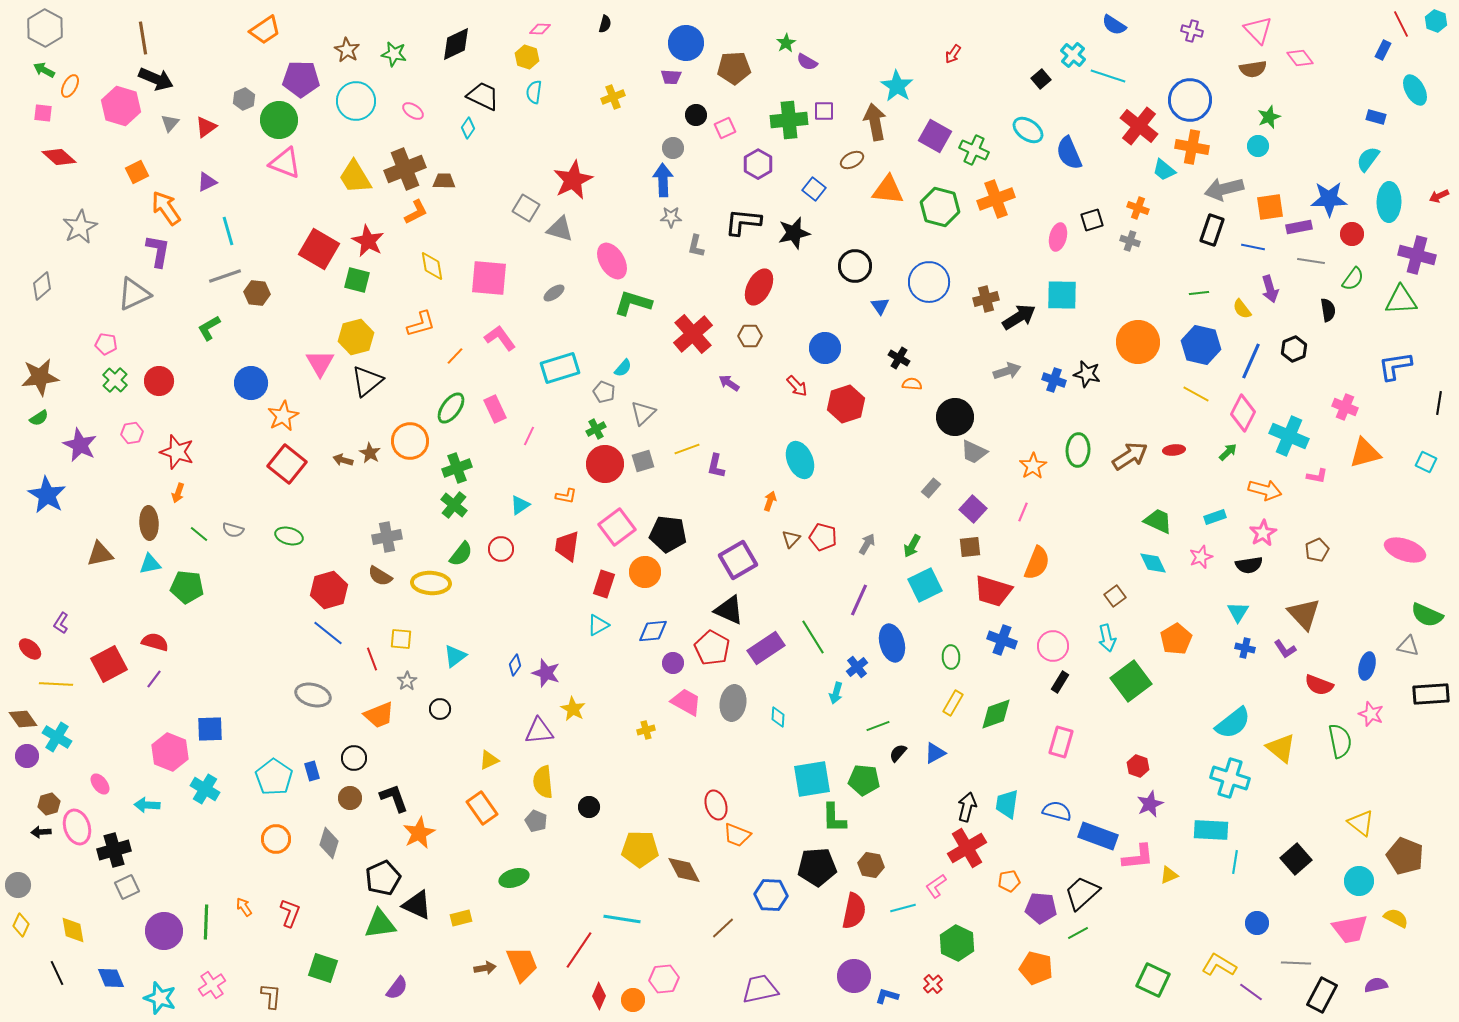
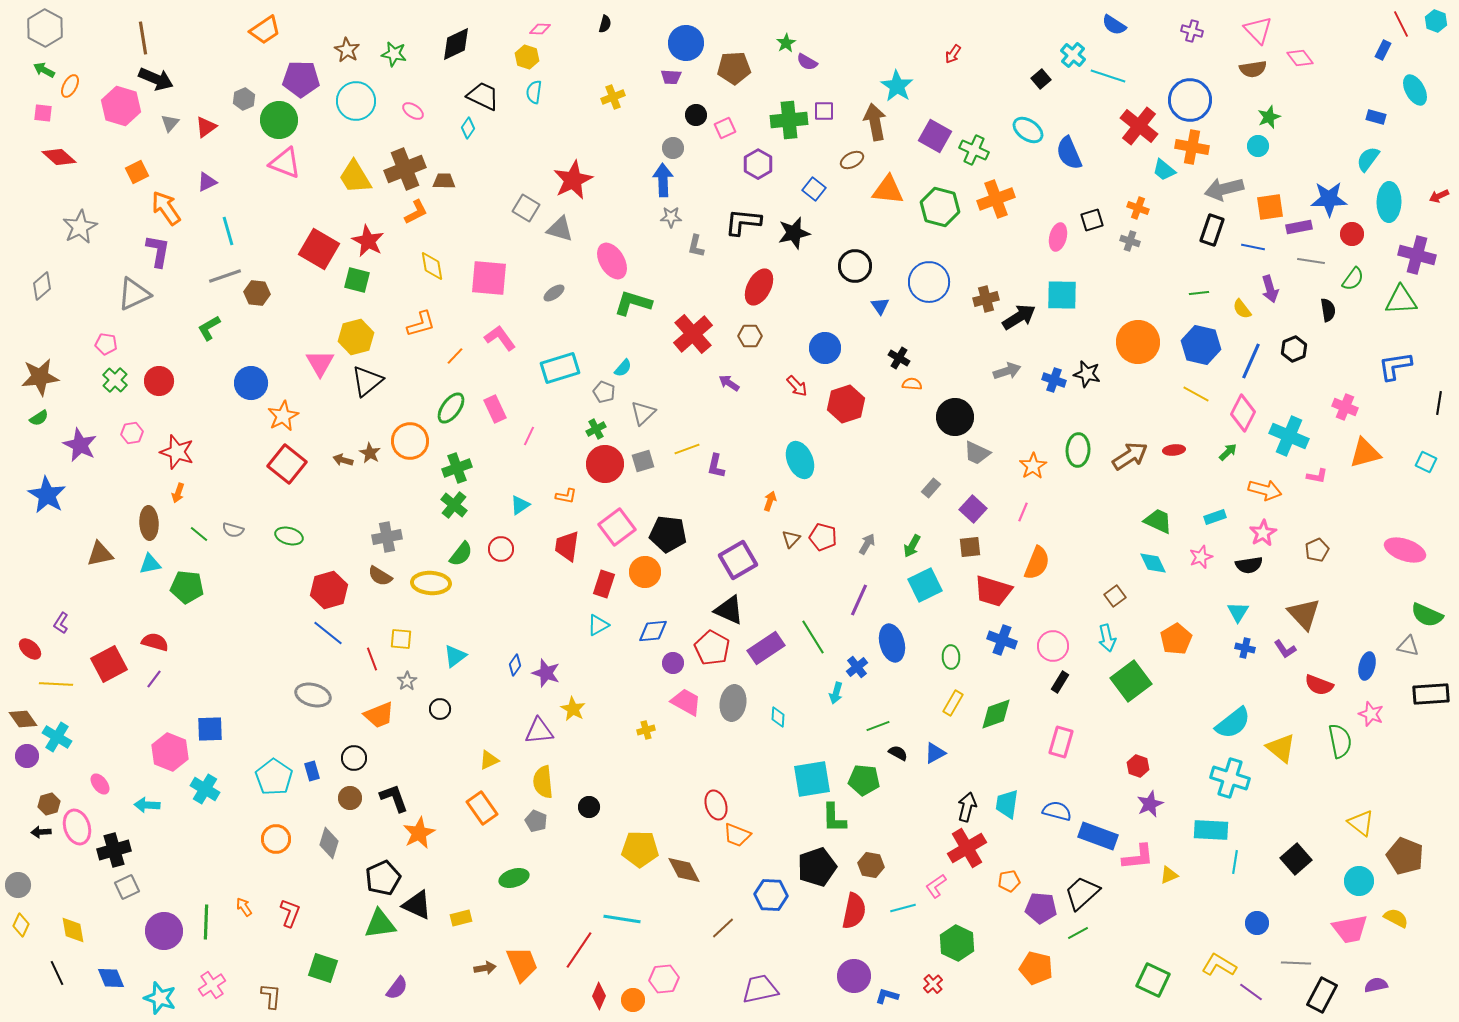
gray trapezoid at (974, 452): moved 3 px right, 1 px down
black semicircle at (898, 753): rotated 78 degrees clockwise
black pentagon at (817, 867): rotated 15 degrees counterclockwise
